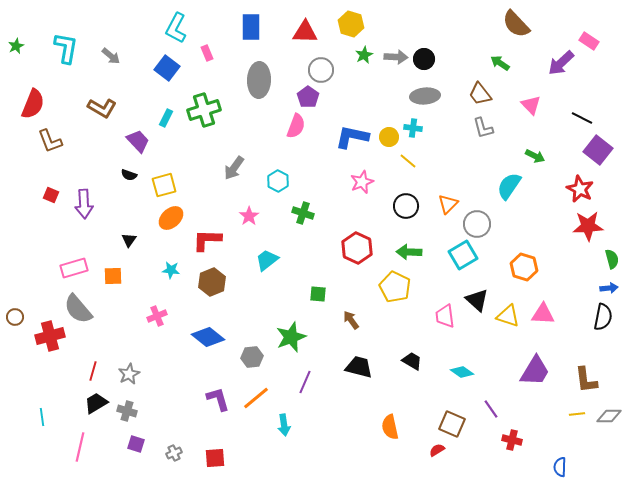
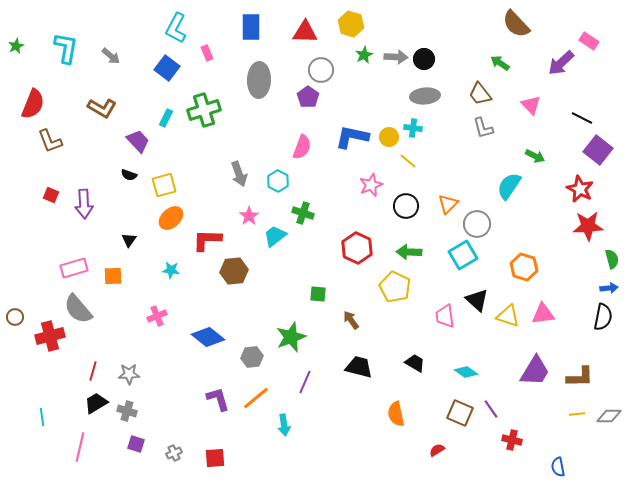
pink semicircle at (296, 126): moved 6 px right, 21 px down
gray arrow at (234, 168): moved 5 px right, 6 px down; rotated 55 degrees counterclockwise
pink star at (362, 182): moved 9 px right, 3 px down
cyan trapezoid at (267, 260): moved 8 px right, 24 px up
brown hexagon at (212, 282): moved 22 px right, 11 px up; rotated 16 degrees clockwise
pink triangle at (543, 314): rotated 10 degrees counterclockwise
black trapezoid at (412, 361): moved 3 px right, 2 px down
cyan diamond at (462, 372): moved 4 px right
gray star at (129, 374): rotated 25 degrees clockwise
brown L-shape at (586, 380): moved 6 px left, 3 px up; rotated 84 degrees counterclockwise
brown square at (452, 424): moved 8 px right, 11 px up
orange semicircle at (390, 427): moved 6 px right, 13 px up
blue semicircle at (560, 467): moved 2 px left; rotated 12 degrees counterclockwise
